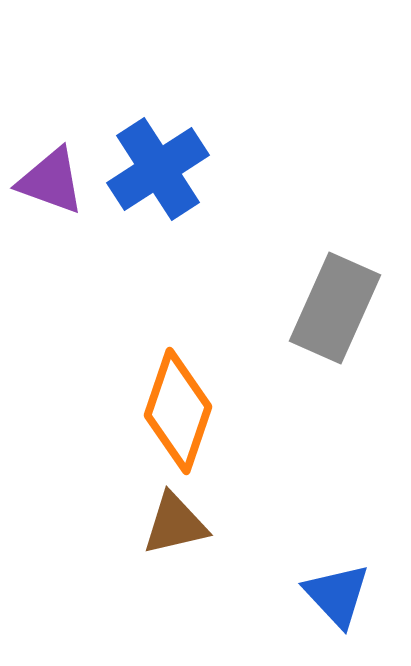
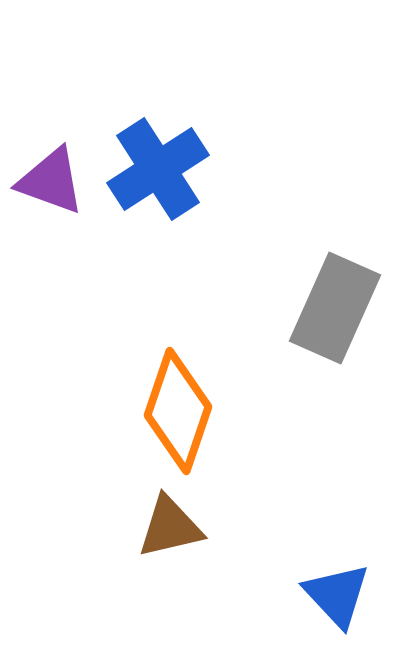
brown triangle: moved 5 px left, 3 px down
